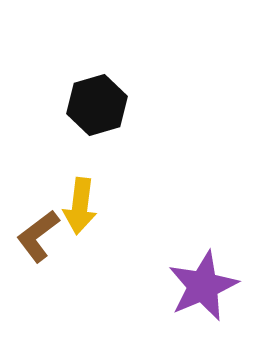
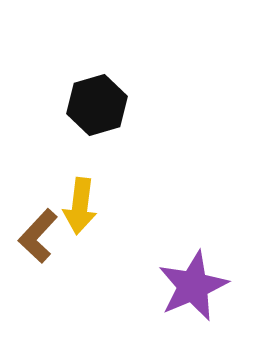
brown L-shape: rotated 10 degrees counterclockwise
purple star: moved 10 px left
